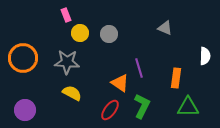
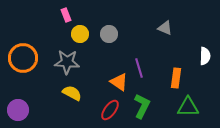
yellow circle: moved 1 px down
orange triangle: moved 1 px left, 1 px up
purple circle: moved 7 px left
